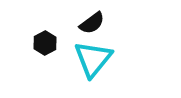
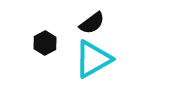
cyan triangle: rotated 21 degrees clockwise
